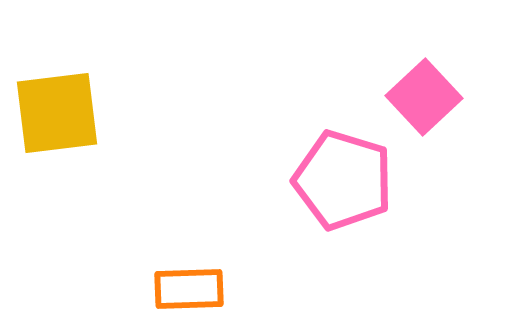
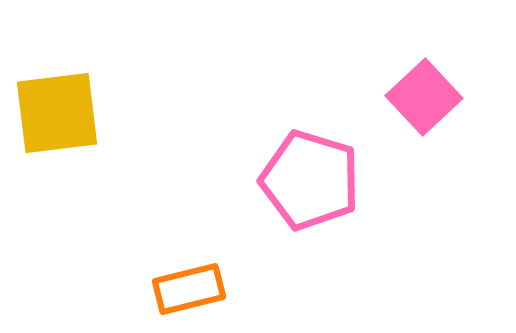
pink pentagon: moved 33 px left
orange rectangle: rotated 12 degrees counterclockwise
